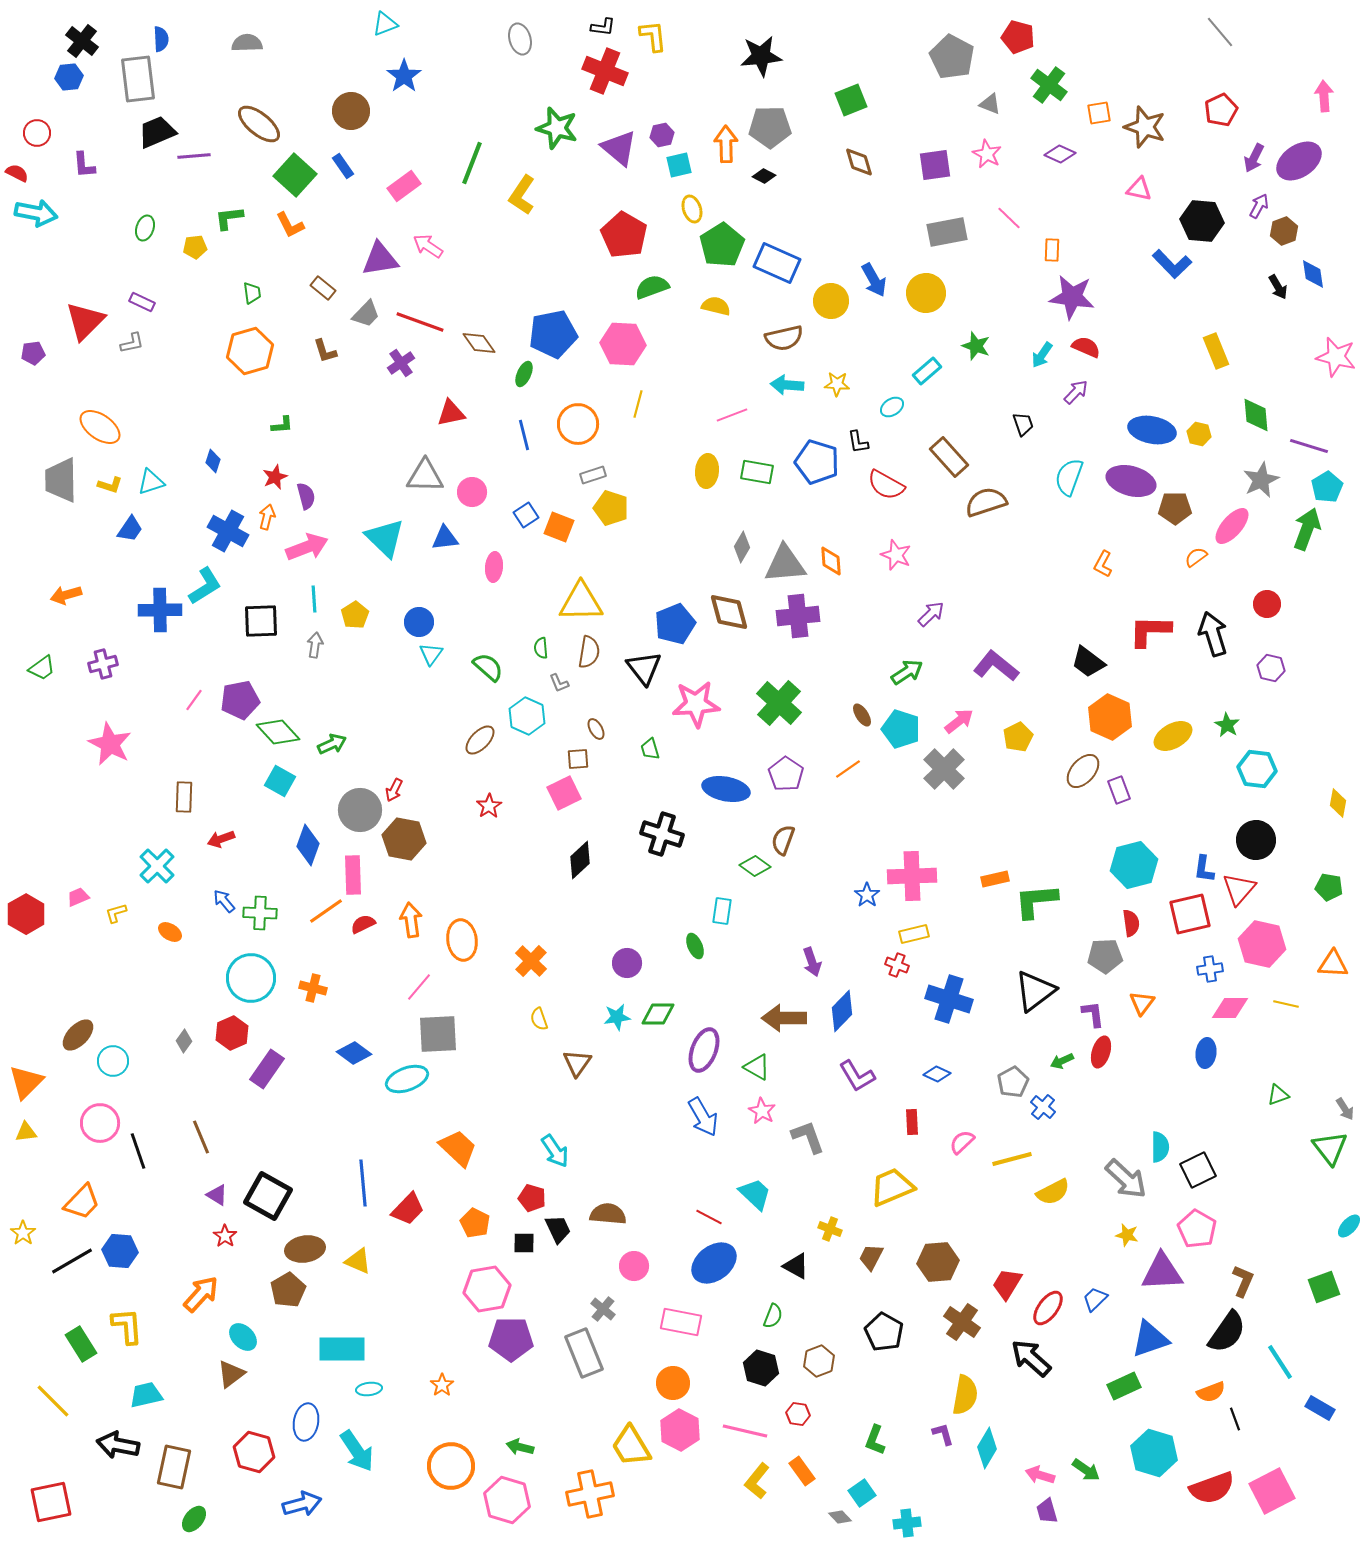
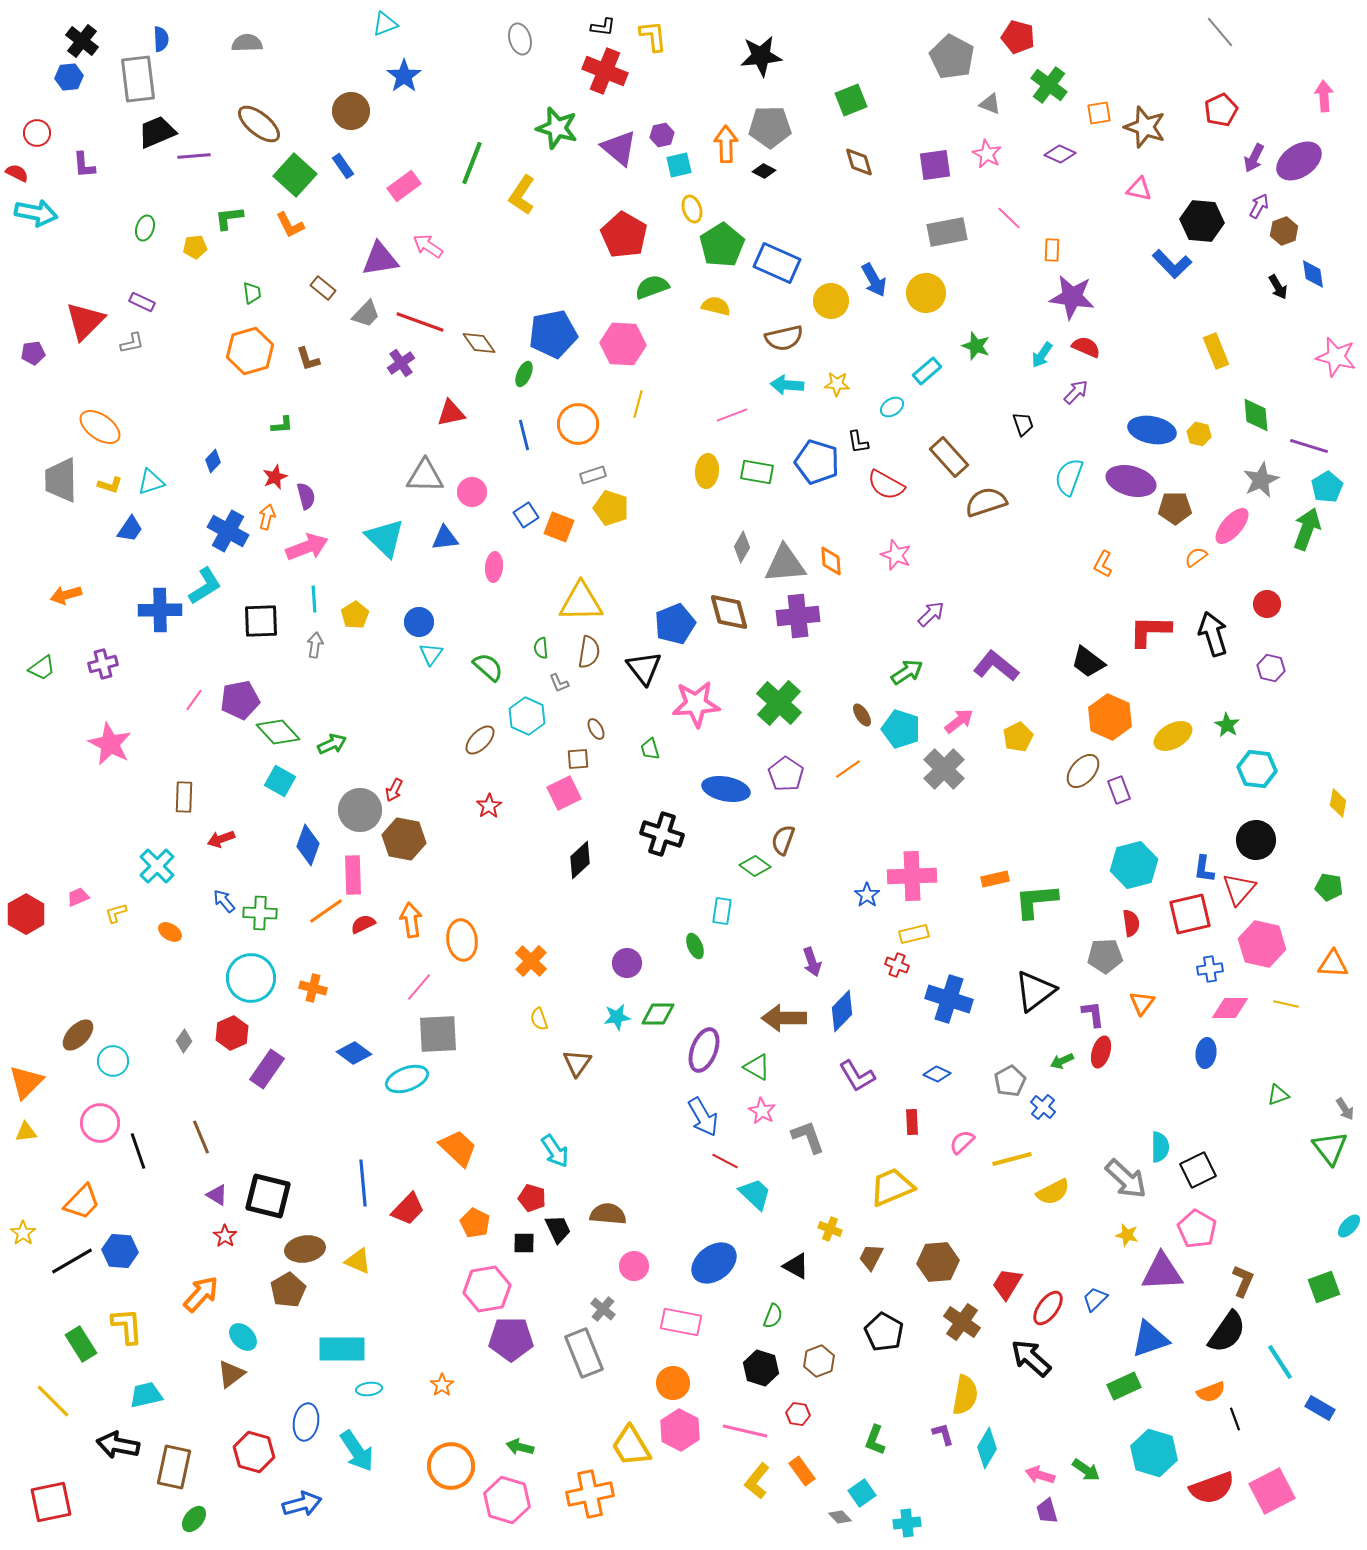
black diamond at (764, 176): moved 5 px up
brown L-shape at (325, 351): moved 17 px left, 8 px down
blue diamond at (213, 461): rotated 25 degrees clockwise
gray pentagon at (1013, 1082): moved 3 px left, 1 px up
black square at (268, 1196): rotated 15 degrees counterclockwise
red line at (709, 1217): moved 16 px right, 56 px up
